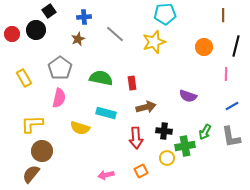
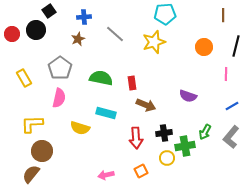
brown arrow: moved 2 px up; rotated 36 degrees clockwise
black cross: moved 2 px down; rotated 14 degrees counterclockwise
gray L-shape: rotated 50 degrees clockwise
